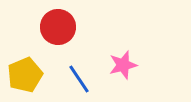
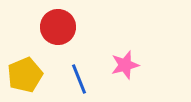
pink star: moved 2 px right
blue line: rotated 12 degrees clockwise
